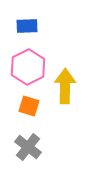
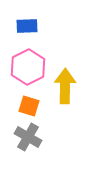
gray cross: moved 10 px up; rotated 8 degrees counterclockwise
